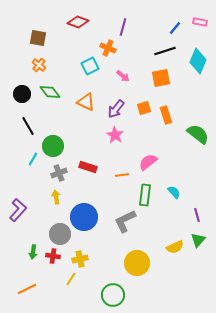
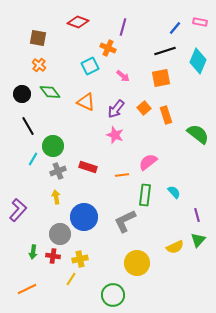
orange square at (144, 108): rotated 24 degrees counterclockwise
pink star at (115, 135): rotated 12 degrees counterclockwise
gray cross at (59, 173): moved 1 px left, 2 px up
